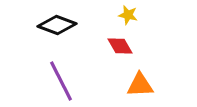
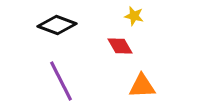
yellow star: moved 6 px right, 1 px down
orange triangle: moved 2 px right, 1 px down
